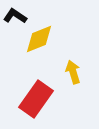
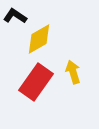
yellow diamond: rotated 8 degrees counterclockwise
red rectangle: moved 17 px up
